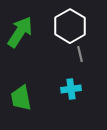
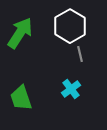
green arrow: moved 1 px down
cyan cross: rotated 30 degrees counterclockwise
green trapezoid: rotated 8 degrees counterclockwise
